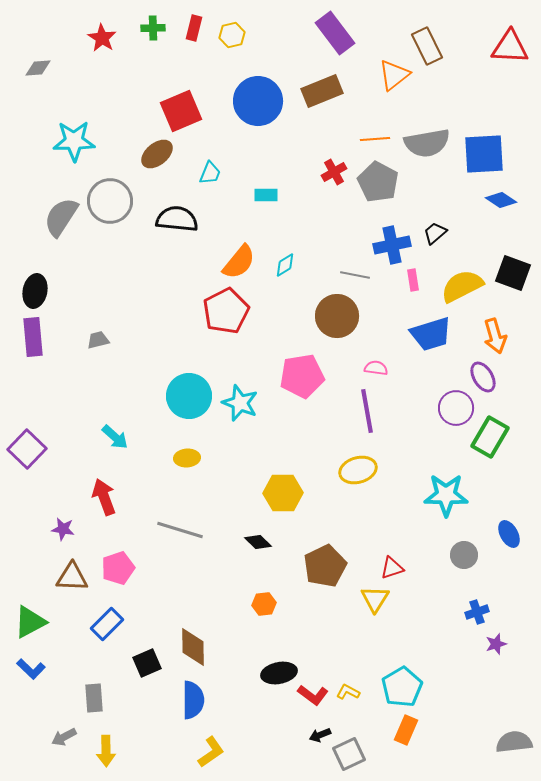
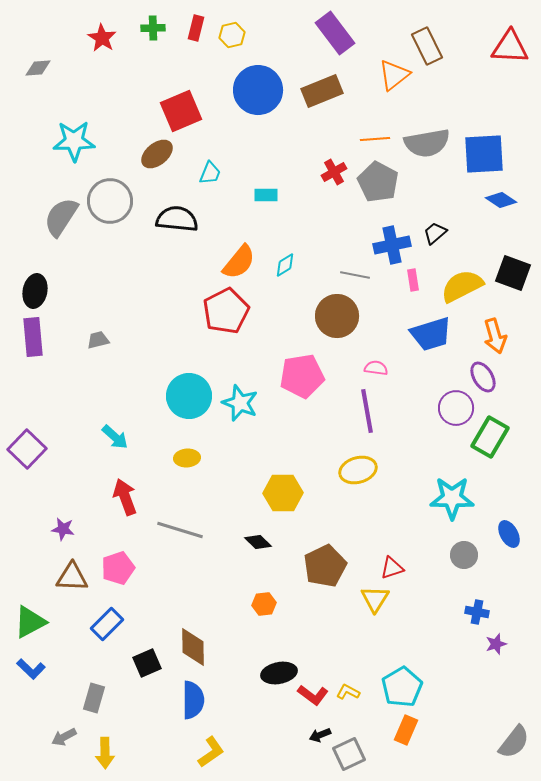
red rectangle at (194, 28): moved 2 px right
blue circle at (258, 101): moved 11 px up
cyan star at (446, 495): moved 6 px right, 3 px down
red arrow at (104, 497): moved 21 px right
blue cross at (477, 612): rotated 30 degrees clockwise
gray rectangle at (94, 698): rotated 20 degrees clockwise
gray semicircle at (514, 742): rotated 135 degrees clockwise
yellow arrow at (106, 751): moved 1 px left, 2 px down
